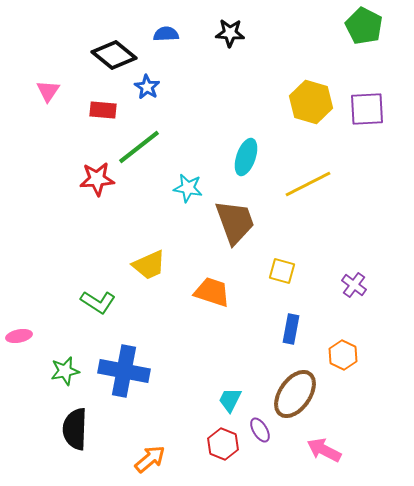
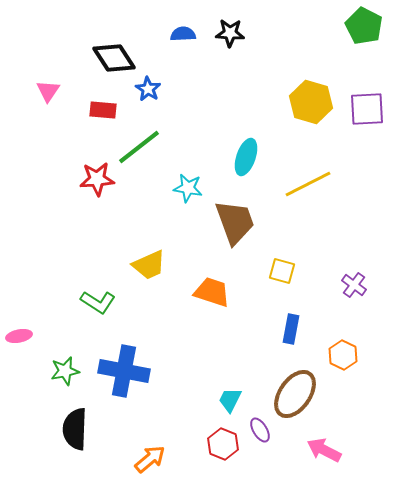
blue semicircle: moved 17 px right
black diamond: moved 3 px down; rotated 18 degrees clockwise
blue star: moved 1 px right, 2 px down
